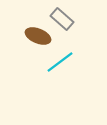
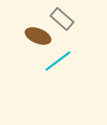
cyan line: moved 2 px left, 1 px up
